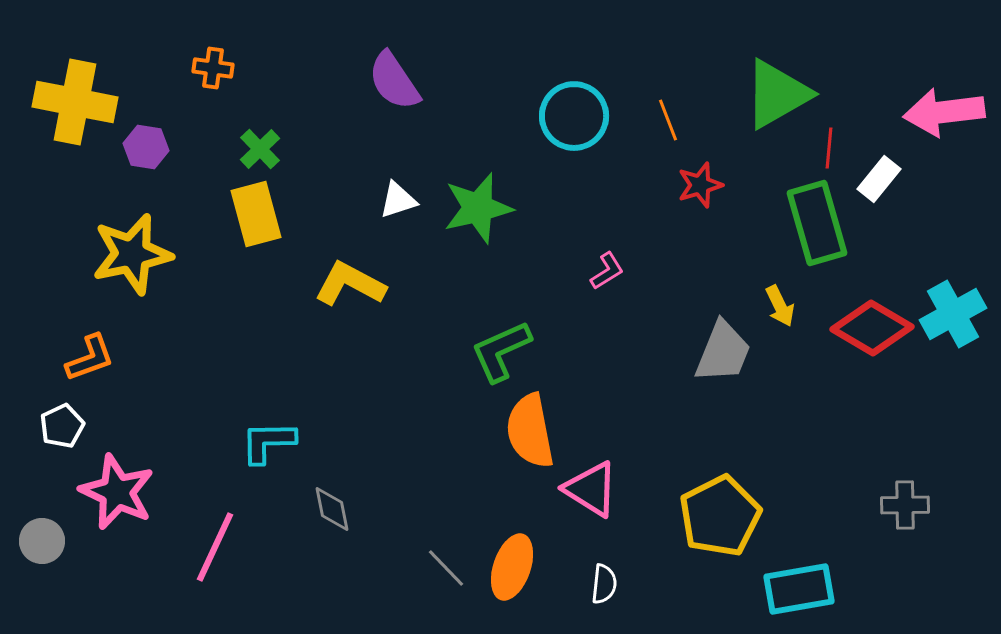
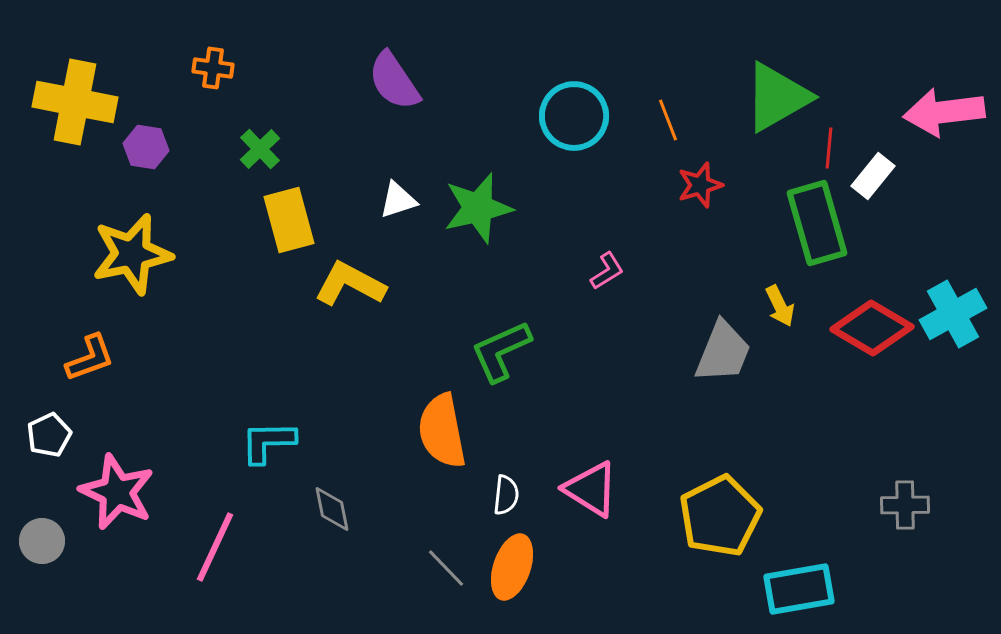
green triangle: moved 3 px down
white rectangle: moved 6 px left, 3 px up
yellow rectangle: moved 33 px right, 6 px down
white pentagon: moved 13 px left, 9 px down
orange semicircle: moved 88 px left
white semicircle: moved 98 px left, 89 px up
